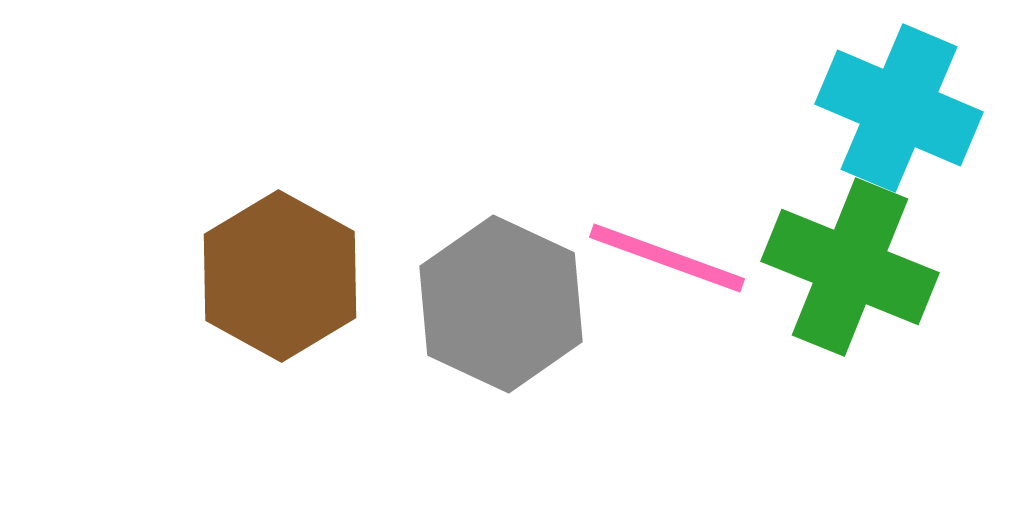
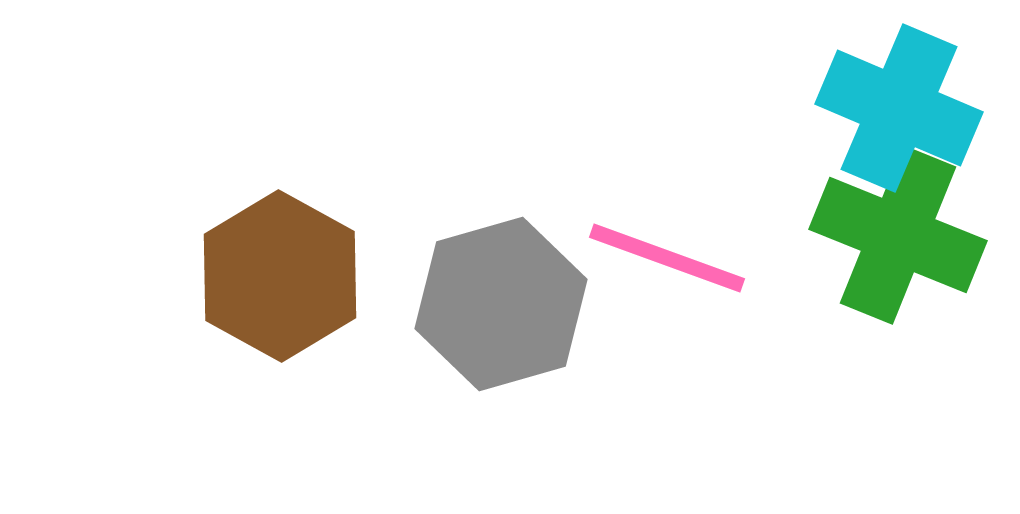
green cross: moved 48 px right, 32 px up
gray hexagon: rotated 19 degrees clockwise
